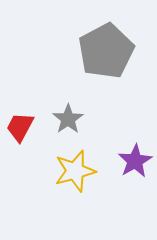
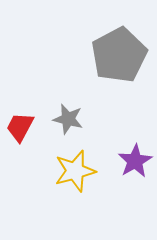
gray pentagon: moved 13 px right, 4 px down
gray star: rotated 24 degrees counterclockwise
